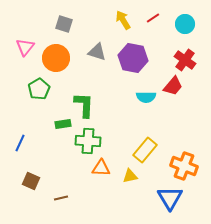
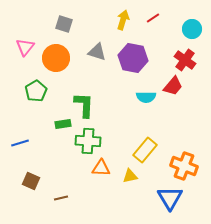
yellow arrow: rotated 48 degrees clockwise
cyan circle: moved 7 px right, 5 px down
green pentagon: moved 3 px left, 2 px down
blue line: rotated 48 degrees clockwise
